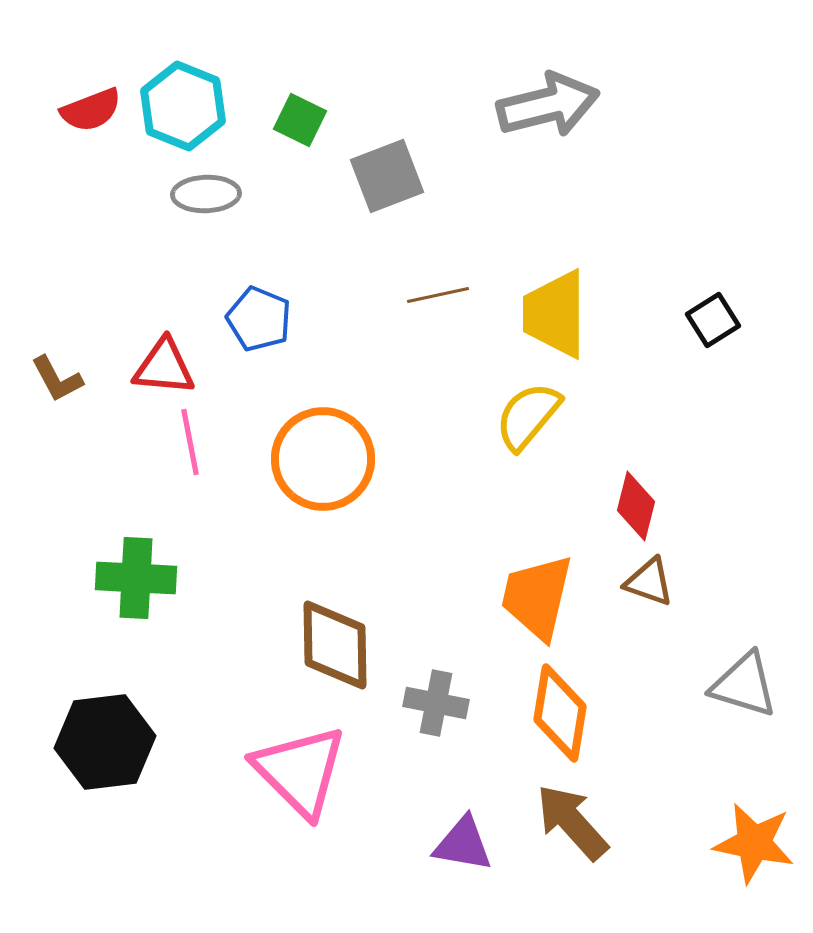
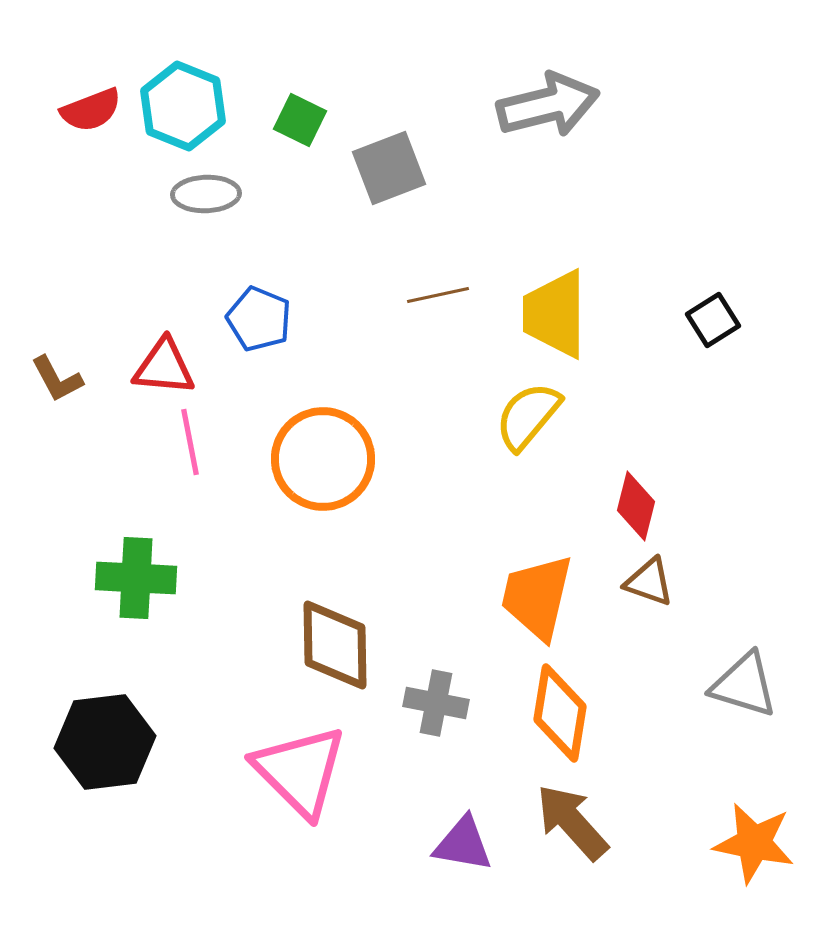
gray square: moved 2 px right, 8 px up
